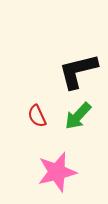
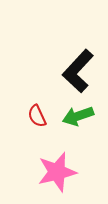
black L-shape: rotated 33 degrees counterclockwise
green arrow: rotated 28 degrees clockwise
